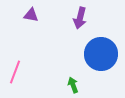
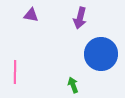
pink line: rotated 20 degrees counterclockwise
